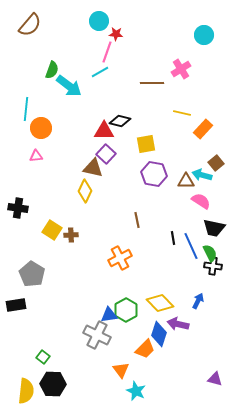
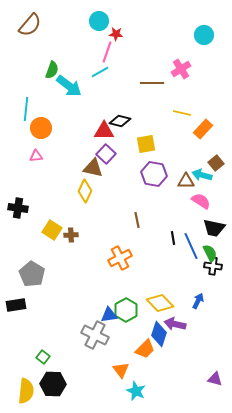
purple arrow at (178, 324): moved 3 px left
gray cross at (97, 335): moved 2 px left
